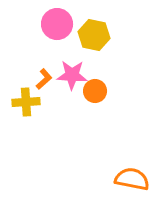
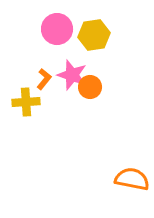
pink circle: moved 5 px down
yellow hexagon: rotated 20 degrees counterclockwise
pink star: rotated 16 degrees clockwise
orange L-shape: rotated 10 degrees counterclockwise
orange circle: moved 5 px left, 4 px up
